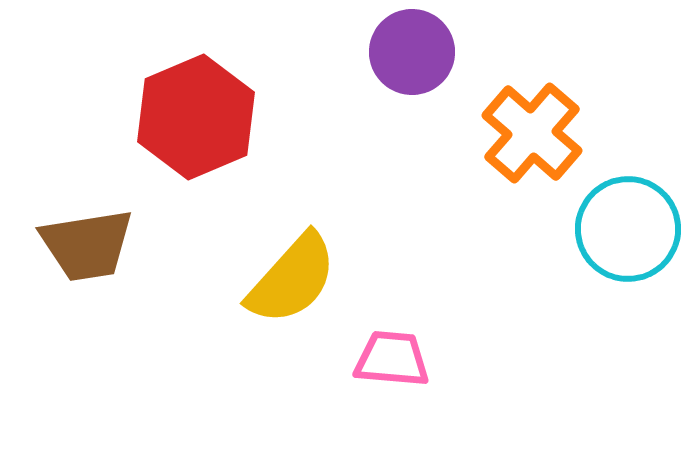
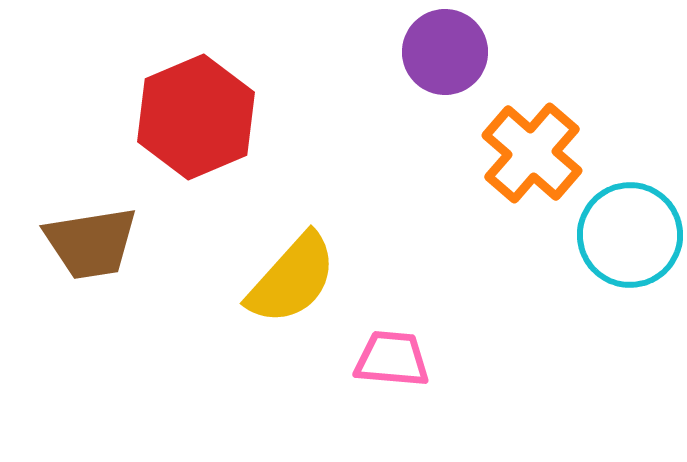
purple circle: moved 33 px right
orange cross: moved 20 px down
cyan circle: moved 2 px right, 6 px down
brown trapezoid: moved 4 px right, 2 px up
